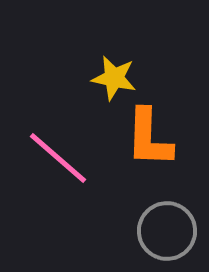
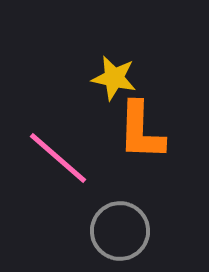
orange L-shape: moved 8 px left, 7 px up
gray circle: moved 47 px left
